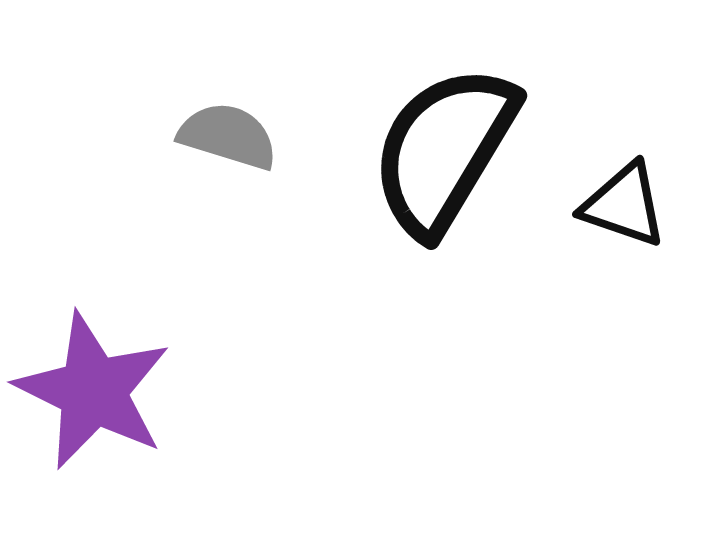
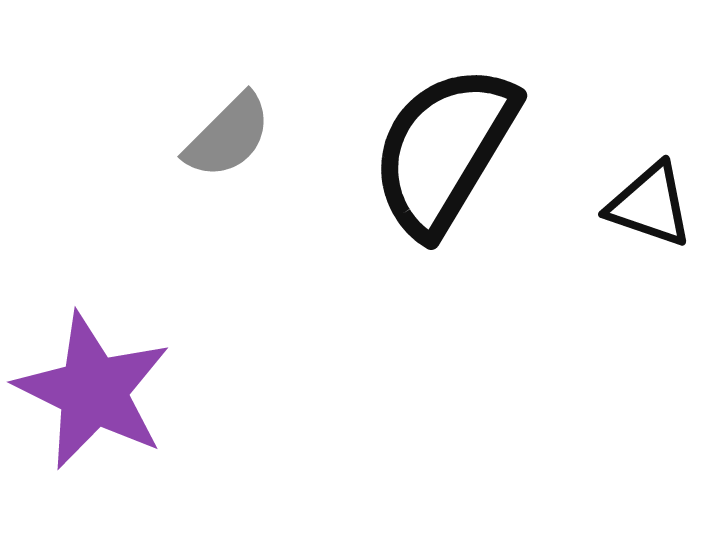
gray semicircle: rotated 118 degrees clockwise
black triangle: moved 26 px right
